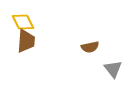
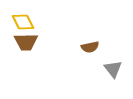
brown trapezoid: moved 1 px down; rotated 85 degrees clockwise
